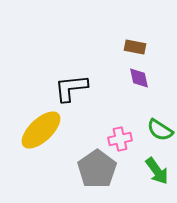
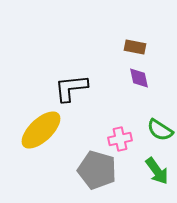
gray pentagon: moved 1 px down; rotated 21 degrees counterclockwise
